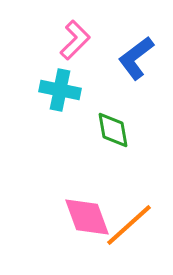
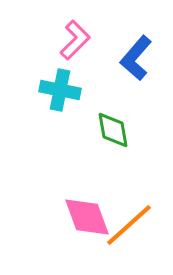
blue L-shape: rotated 12 degrees counterclockwise
